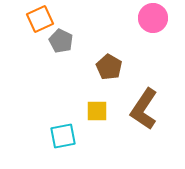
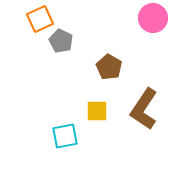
cyan square: moved 2 px right
